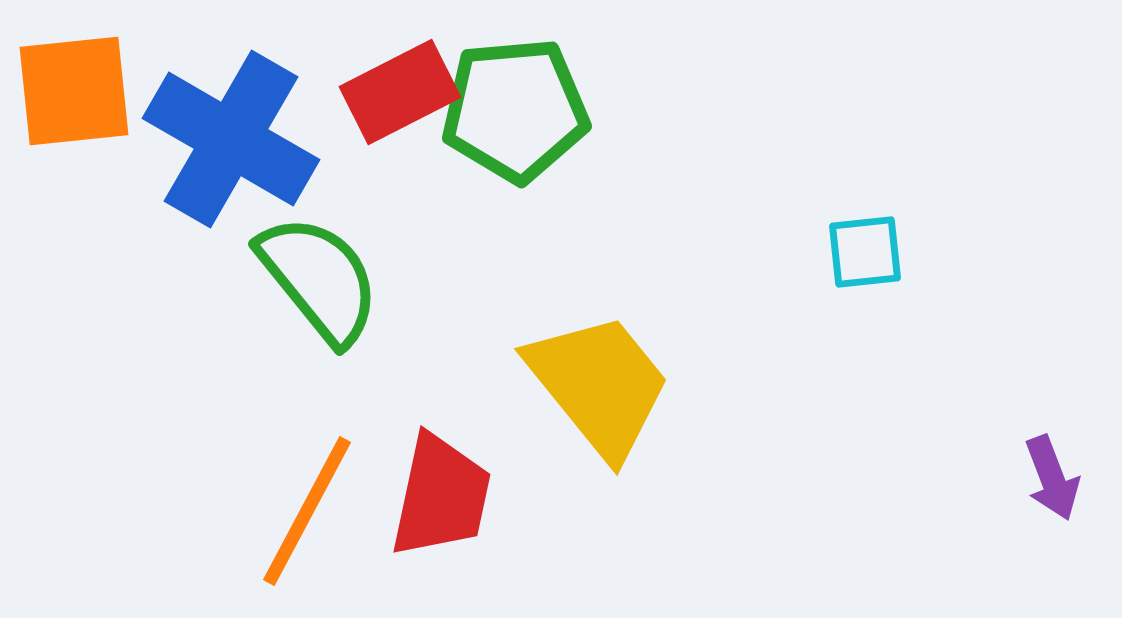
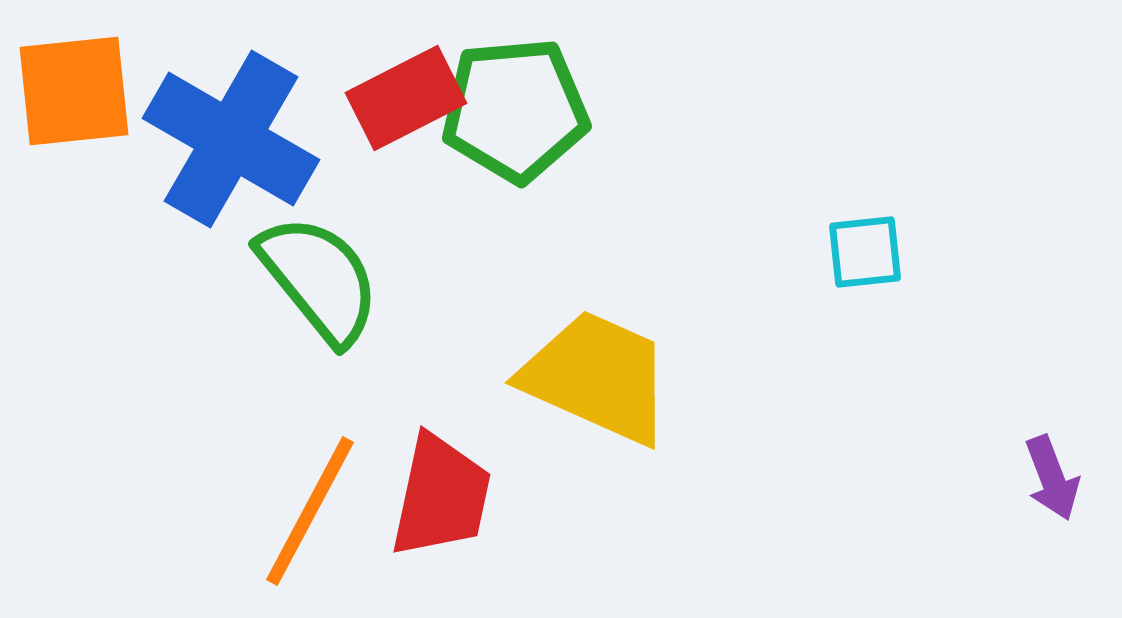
red rectangle: moved 6 px right, 6 px down
yellow trapezoid: moved 2 px left, 8 px up; rotated 27 degrees counterclockwise
orange line: moved 3 px right
